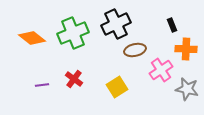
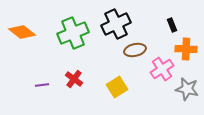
orange diamond: moved 10 px left, 6 px up
pink cross: moved 1 px right, 1 px up
